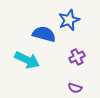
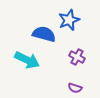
purple cross: rotated 35 degrees counterclockwise
